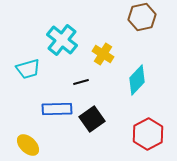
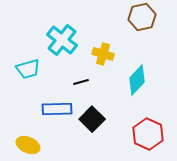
yellow cross: rotated 15 degrees counterclockwise
black square: rotated 10 degrees counterclockwise
red hexagon: rotated 8 degrees counterclockwise
yellow ellipse: rotated 20 degrees counterclockwise
